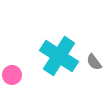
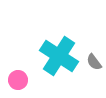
pink circle: moved 6 px right, 5 px down
